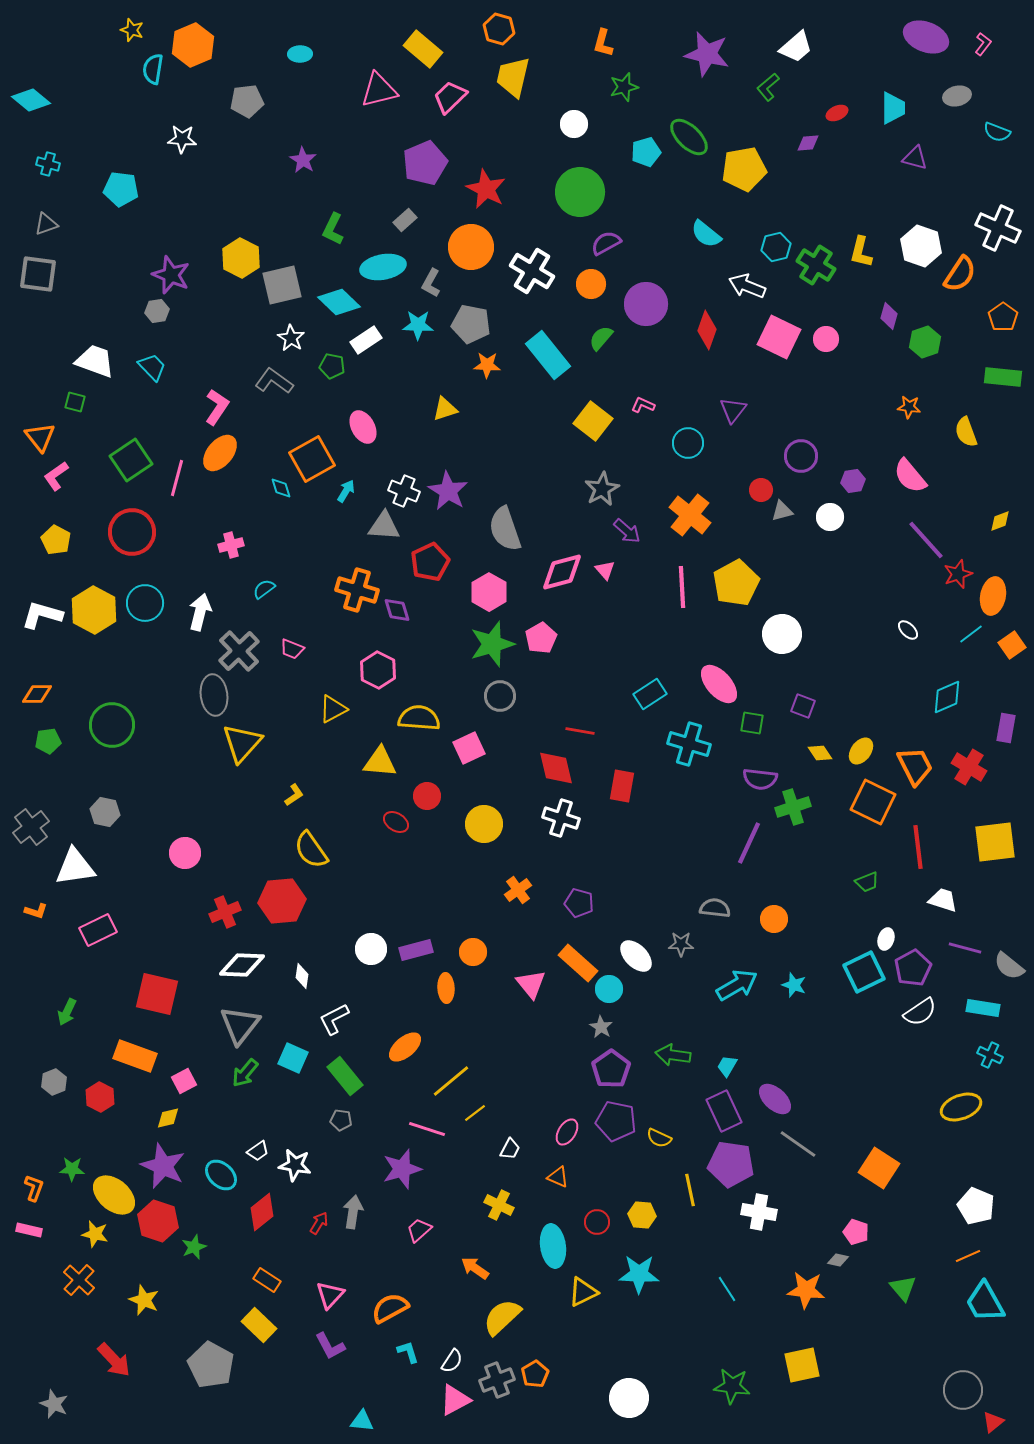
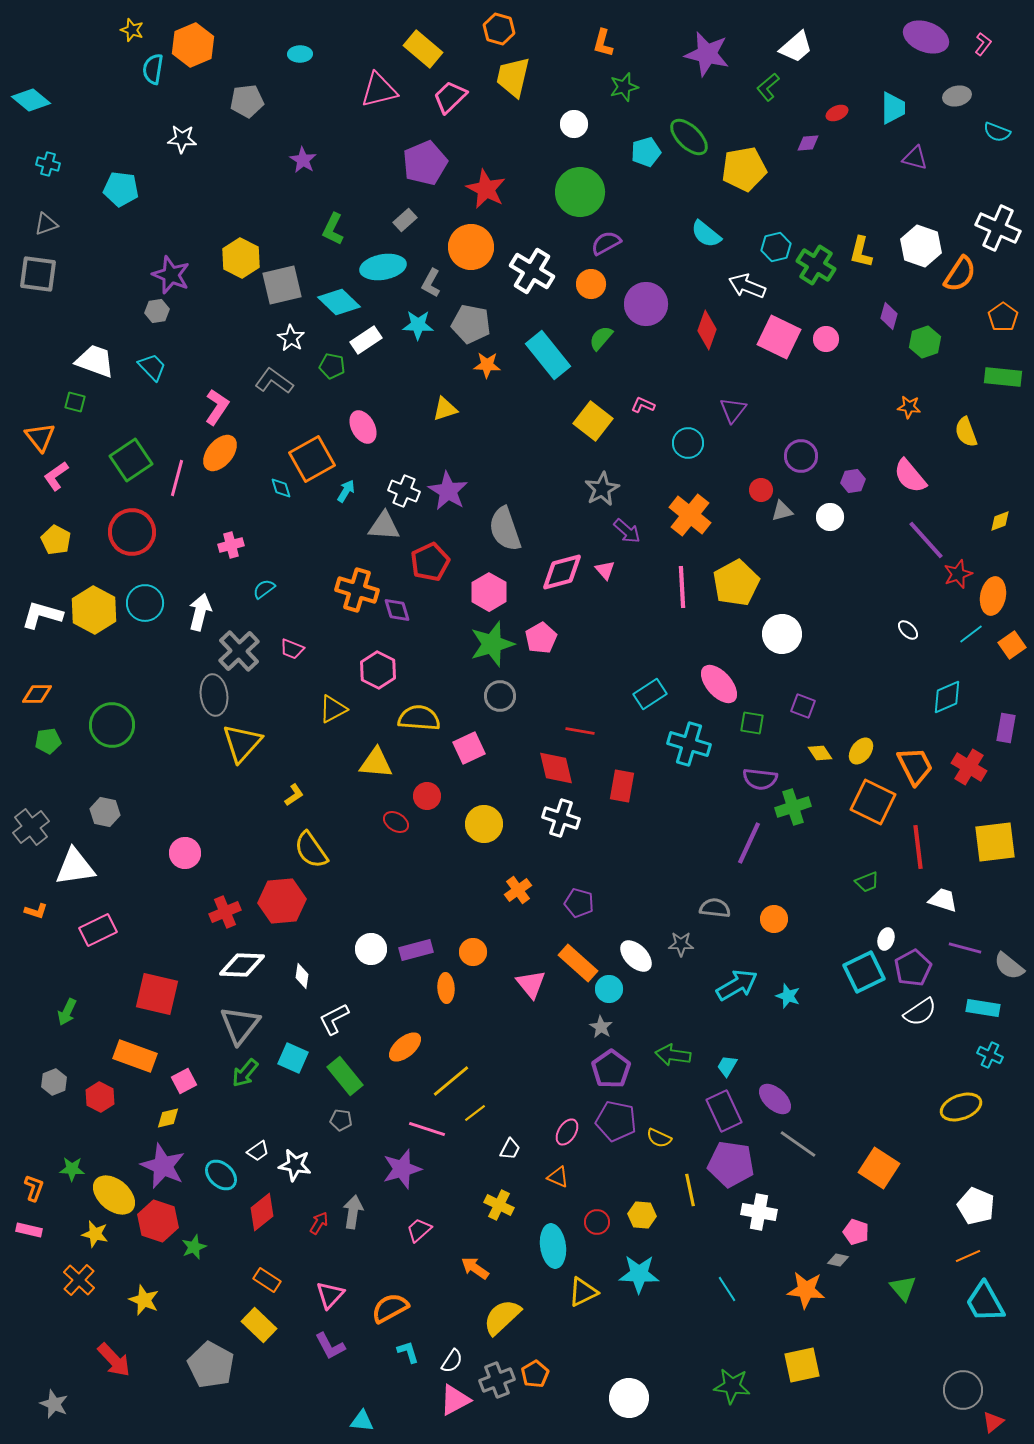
yellow triangle at (380, 762): moved 4 px left, 1 px down
cyan star at (794, 985): moved 6 px left, 11 px down
